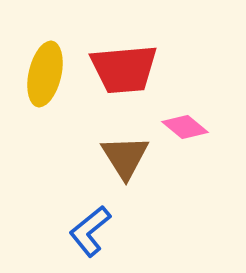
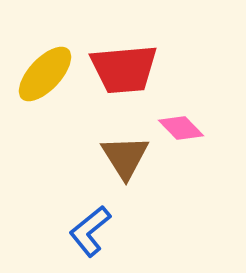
yellow ellipse: rotated 30 degrees clockwise
pink diamond: moved 4 px left, 1 px down; rotated 6 degrees clockwise
